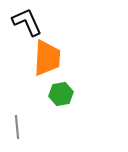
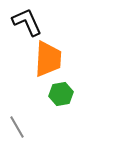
orange trapezoid: moved 1 px right, 1 px down
gray line: rotated 25 degrees counterclockwise
